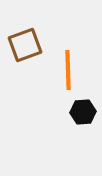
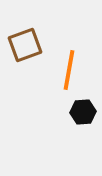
orange line: moved 1 px right; rotated 12 degrees clockwise
